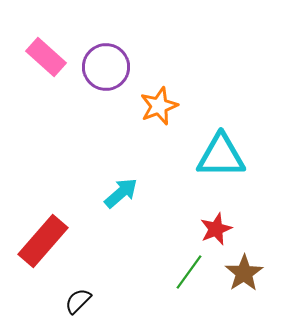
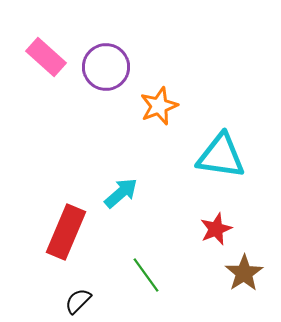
cyan triangle: rotated 8 degrees clockwise
red rectangle: moved 23 px right, 9 px up; rotated 18 degrees counterclockwise
green line: moved 43 px left, 3 px down; rotated 72 degrees counterclockwise
